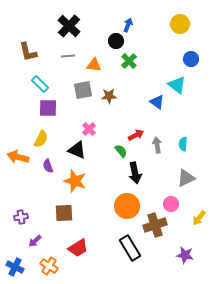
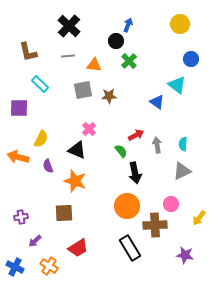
purple square: moved 29 px left
gray triangle: moved 4 px left, 7 px up
brown cross: rotated 15 degrees clockwise
